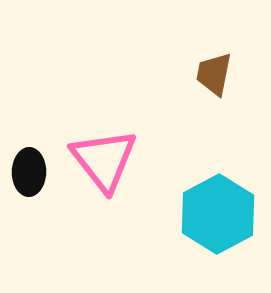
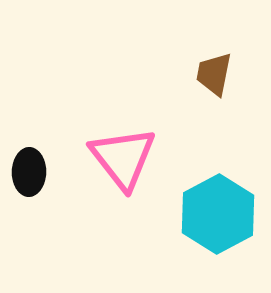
pink triangle: moved 19 px right, 2 px up
